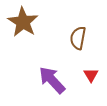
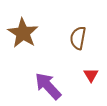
brown star: moved 11 px down
purple arrow: moved 4 px left, 6 px down
